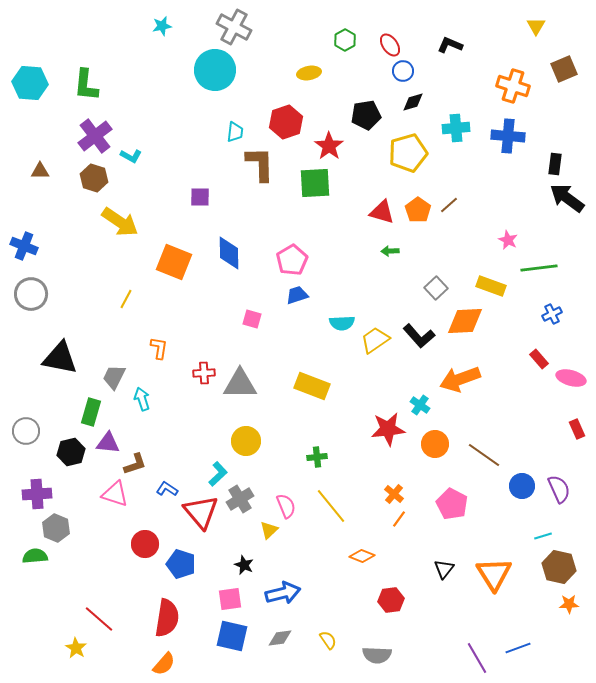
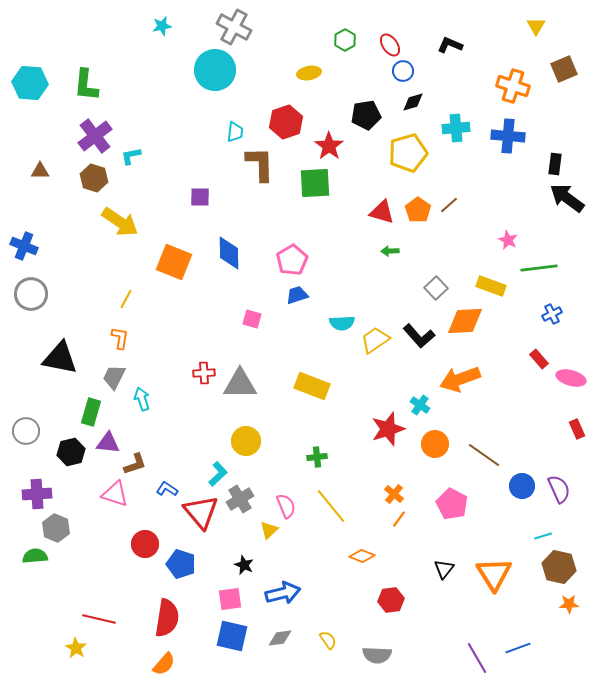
cyan L-shape at (131, 156): rotated 140 degrees clockwise
orange L-shape at (159, 348): moved 39 px left, 10 px up
red star at (388, 429): rotated 12 degrees counterclockwise
red line at (99, 619): rotated 28 degrees counterclockwise
